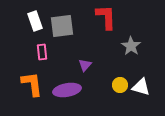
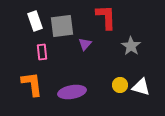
purple triangle: moved 21 px up
purple ellipse: moved 5 px right, 2 px down
